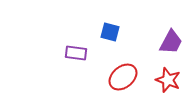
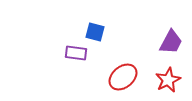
blue square: moved 15 px left
red star: rotated 25 degrees clockwise
